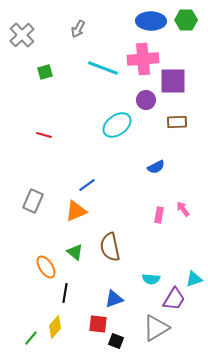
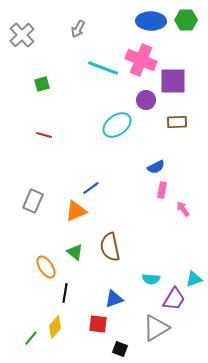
pink cross: moved 2 px left, 1 px down; rotated 28 degrees clockwise
green square: moved 3 px left, 12 px down
blue line: moved 4 px right, 3 px down
pink rectangle: moved 3 px right, 25 px up
black square: moved 4 px right, 8 px down
